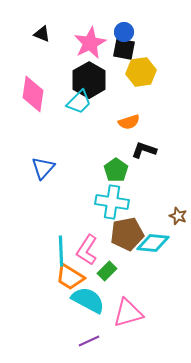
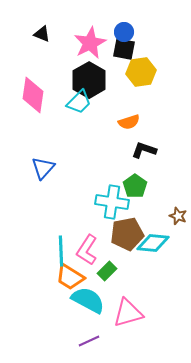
pink diamond: moved 1 px down
green pentagon: moved 19 px right, 16 px down
